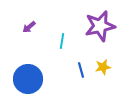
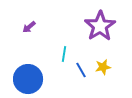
purple star: rotated 20 degrees counterclockwise
cyan line: moved 2 px right, 13 px down
blue line: rotated 14 degrees counterclockwise
